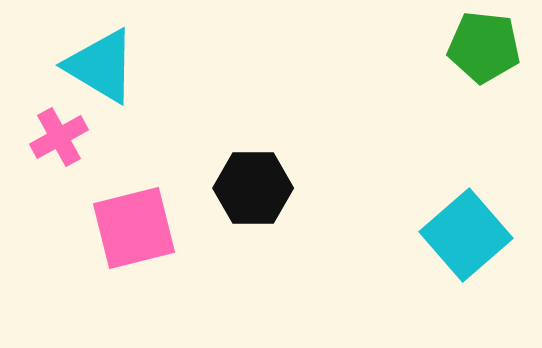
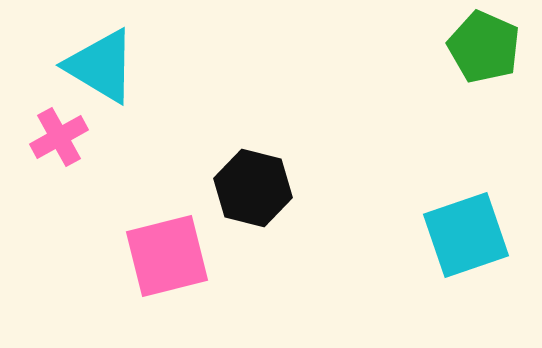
green pentagon: rotated 18 degrees clockwise
black hexagon: rotated 14 degrees clockwise
pink square: moved 33 px right, 28 px down
cyan square: rotated 22 degrees clockwise
